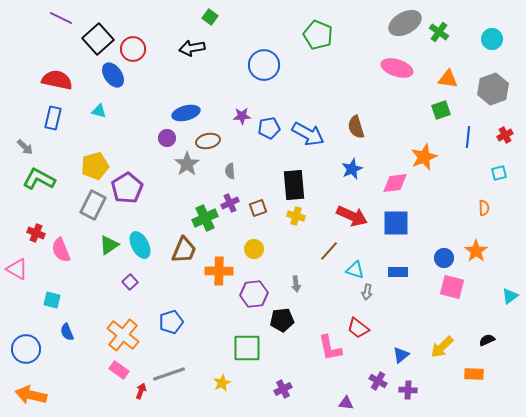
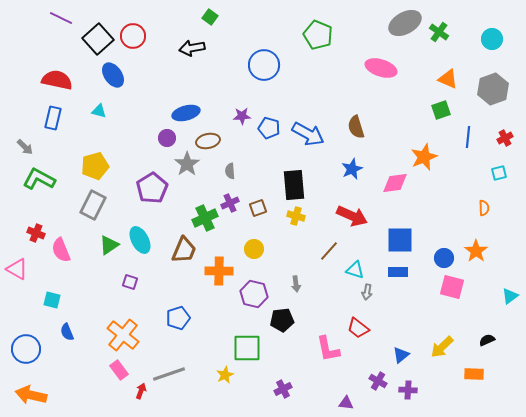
red circle at (133, 49): moved 13 px up
pink ellipse at (397, 68): moved 16 px left
orange triangle at (448, 79): rotated 15 degrees clockwise
blue pentagon at (269, 128): rotated 25 degrees clockwise
red cross at (505, 135): moved 3 px down
purple pentagon at (127, 188): moved 25 px right
blue square at (396, 223): moved 4 px right, 17 px down
cyan ellipse at (140, 245): moved 5 px up
purple square at (130, 282): rotated 28 degrees counterclockwise
purple hexagon at (254, 294): rotated 20 degrees clockwise
blue pentagon at (171, 322): moved 7 px right, 4 px up
pink L-shape at (330, 348): moved 2 px left, 1 px down
pink rectangle at (119, 370): rotated 18 degrees clockwise
yellow star at (222, 383): moved 3 px right, 8 px up
